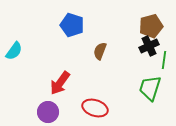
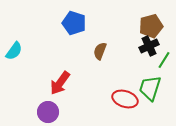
blue pentagon: moved 2 px right, 2 px up
green line: rotated 24 degrees clockwise
red ellipse: moved 30 px right, 9 px up
